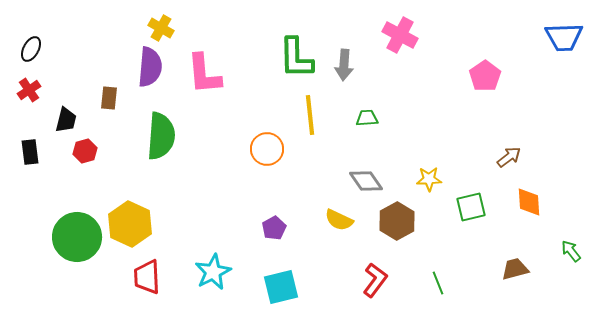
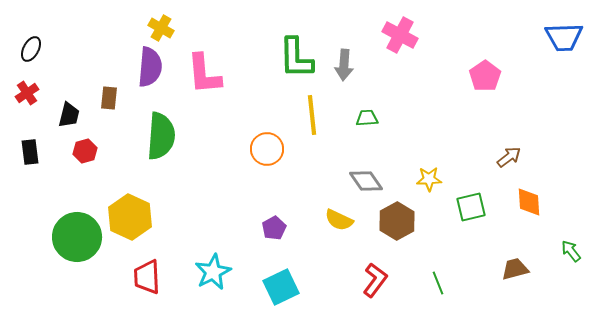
red cross: moved 2 px left, 3 px down
yellow line: moved 2 px right
black trapezoid: moved 3 px right, 5 px up
yellow hexagon: moved 7 px up
cyan square: rotated 12 degrees counterclockwise
